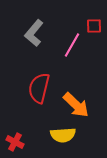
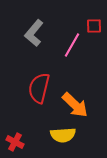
orange arrow: moved 1 px left
